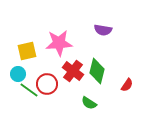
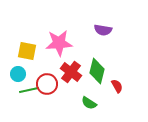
yellow square: rotated 24 degrees clockwise
red cross: moved 2 px left, 1 px down
red semicircle: moved 10 px left, 1 px down; rotated 64 degrees counterclockwise
green line: rotated 48 degrees counterclockwise
